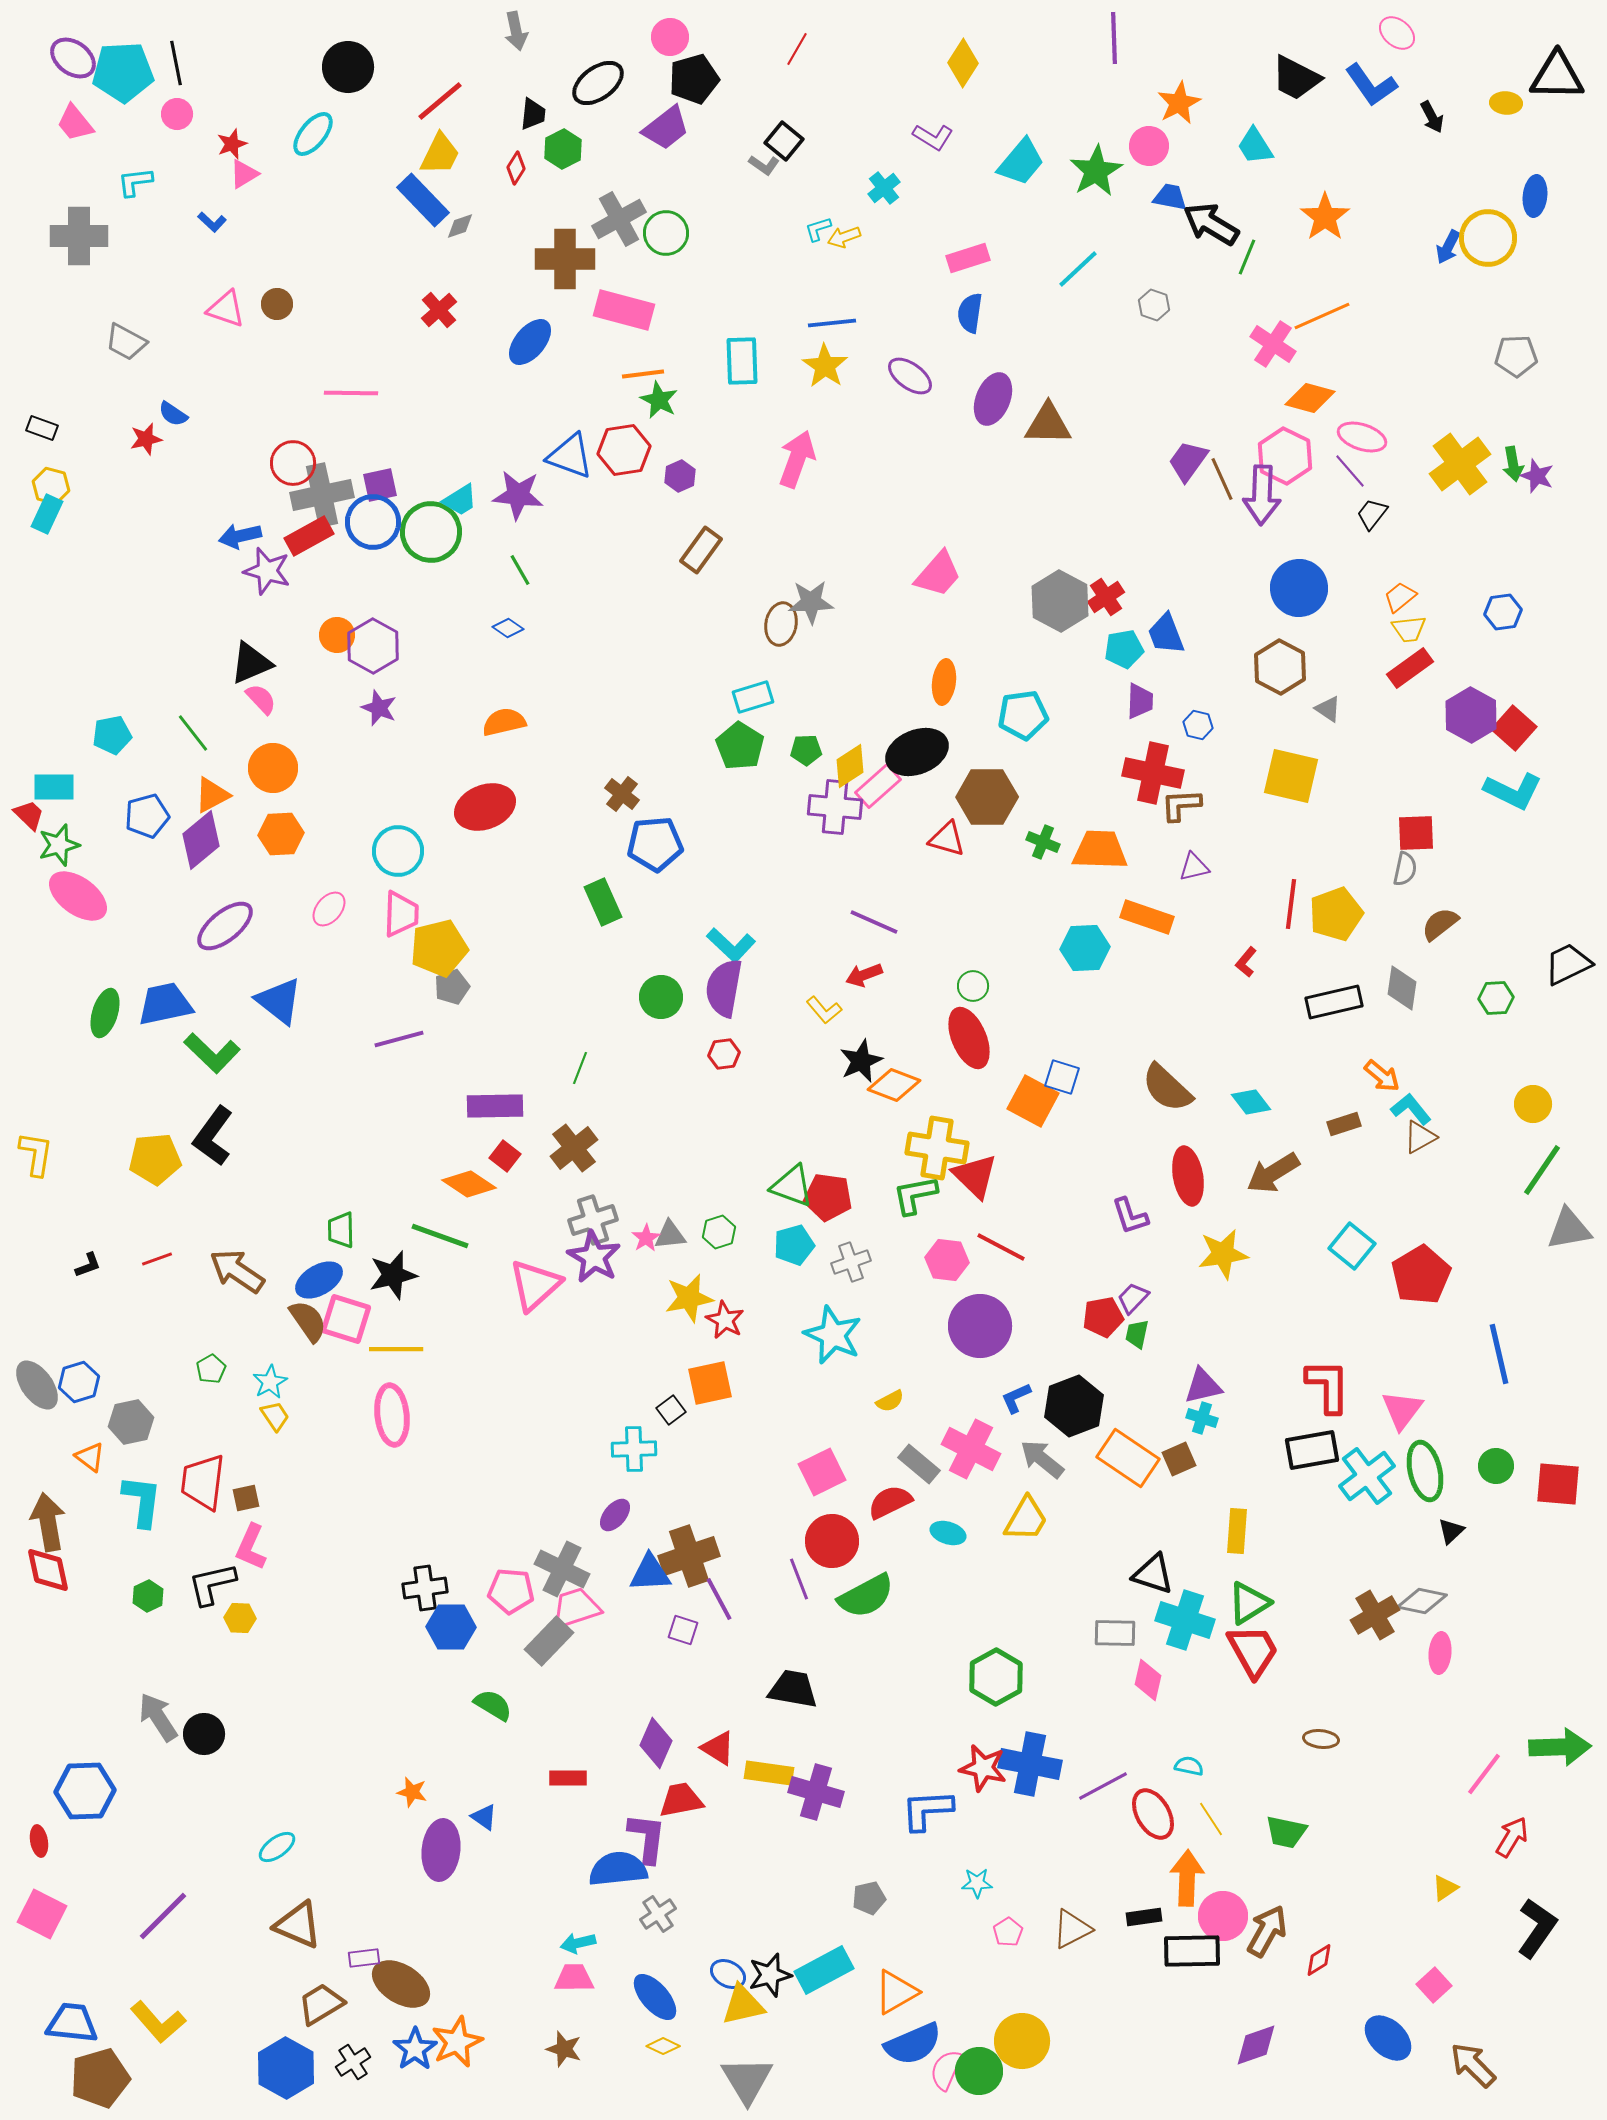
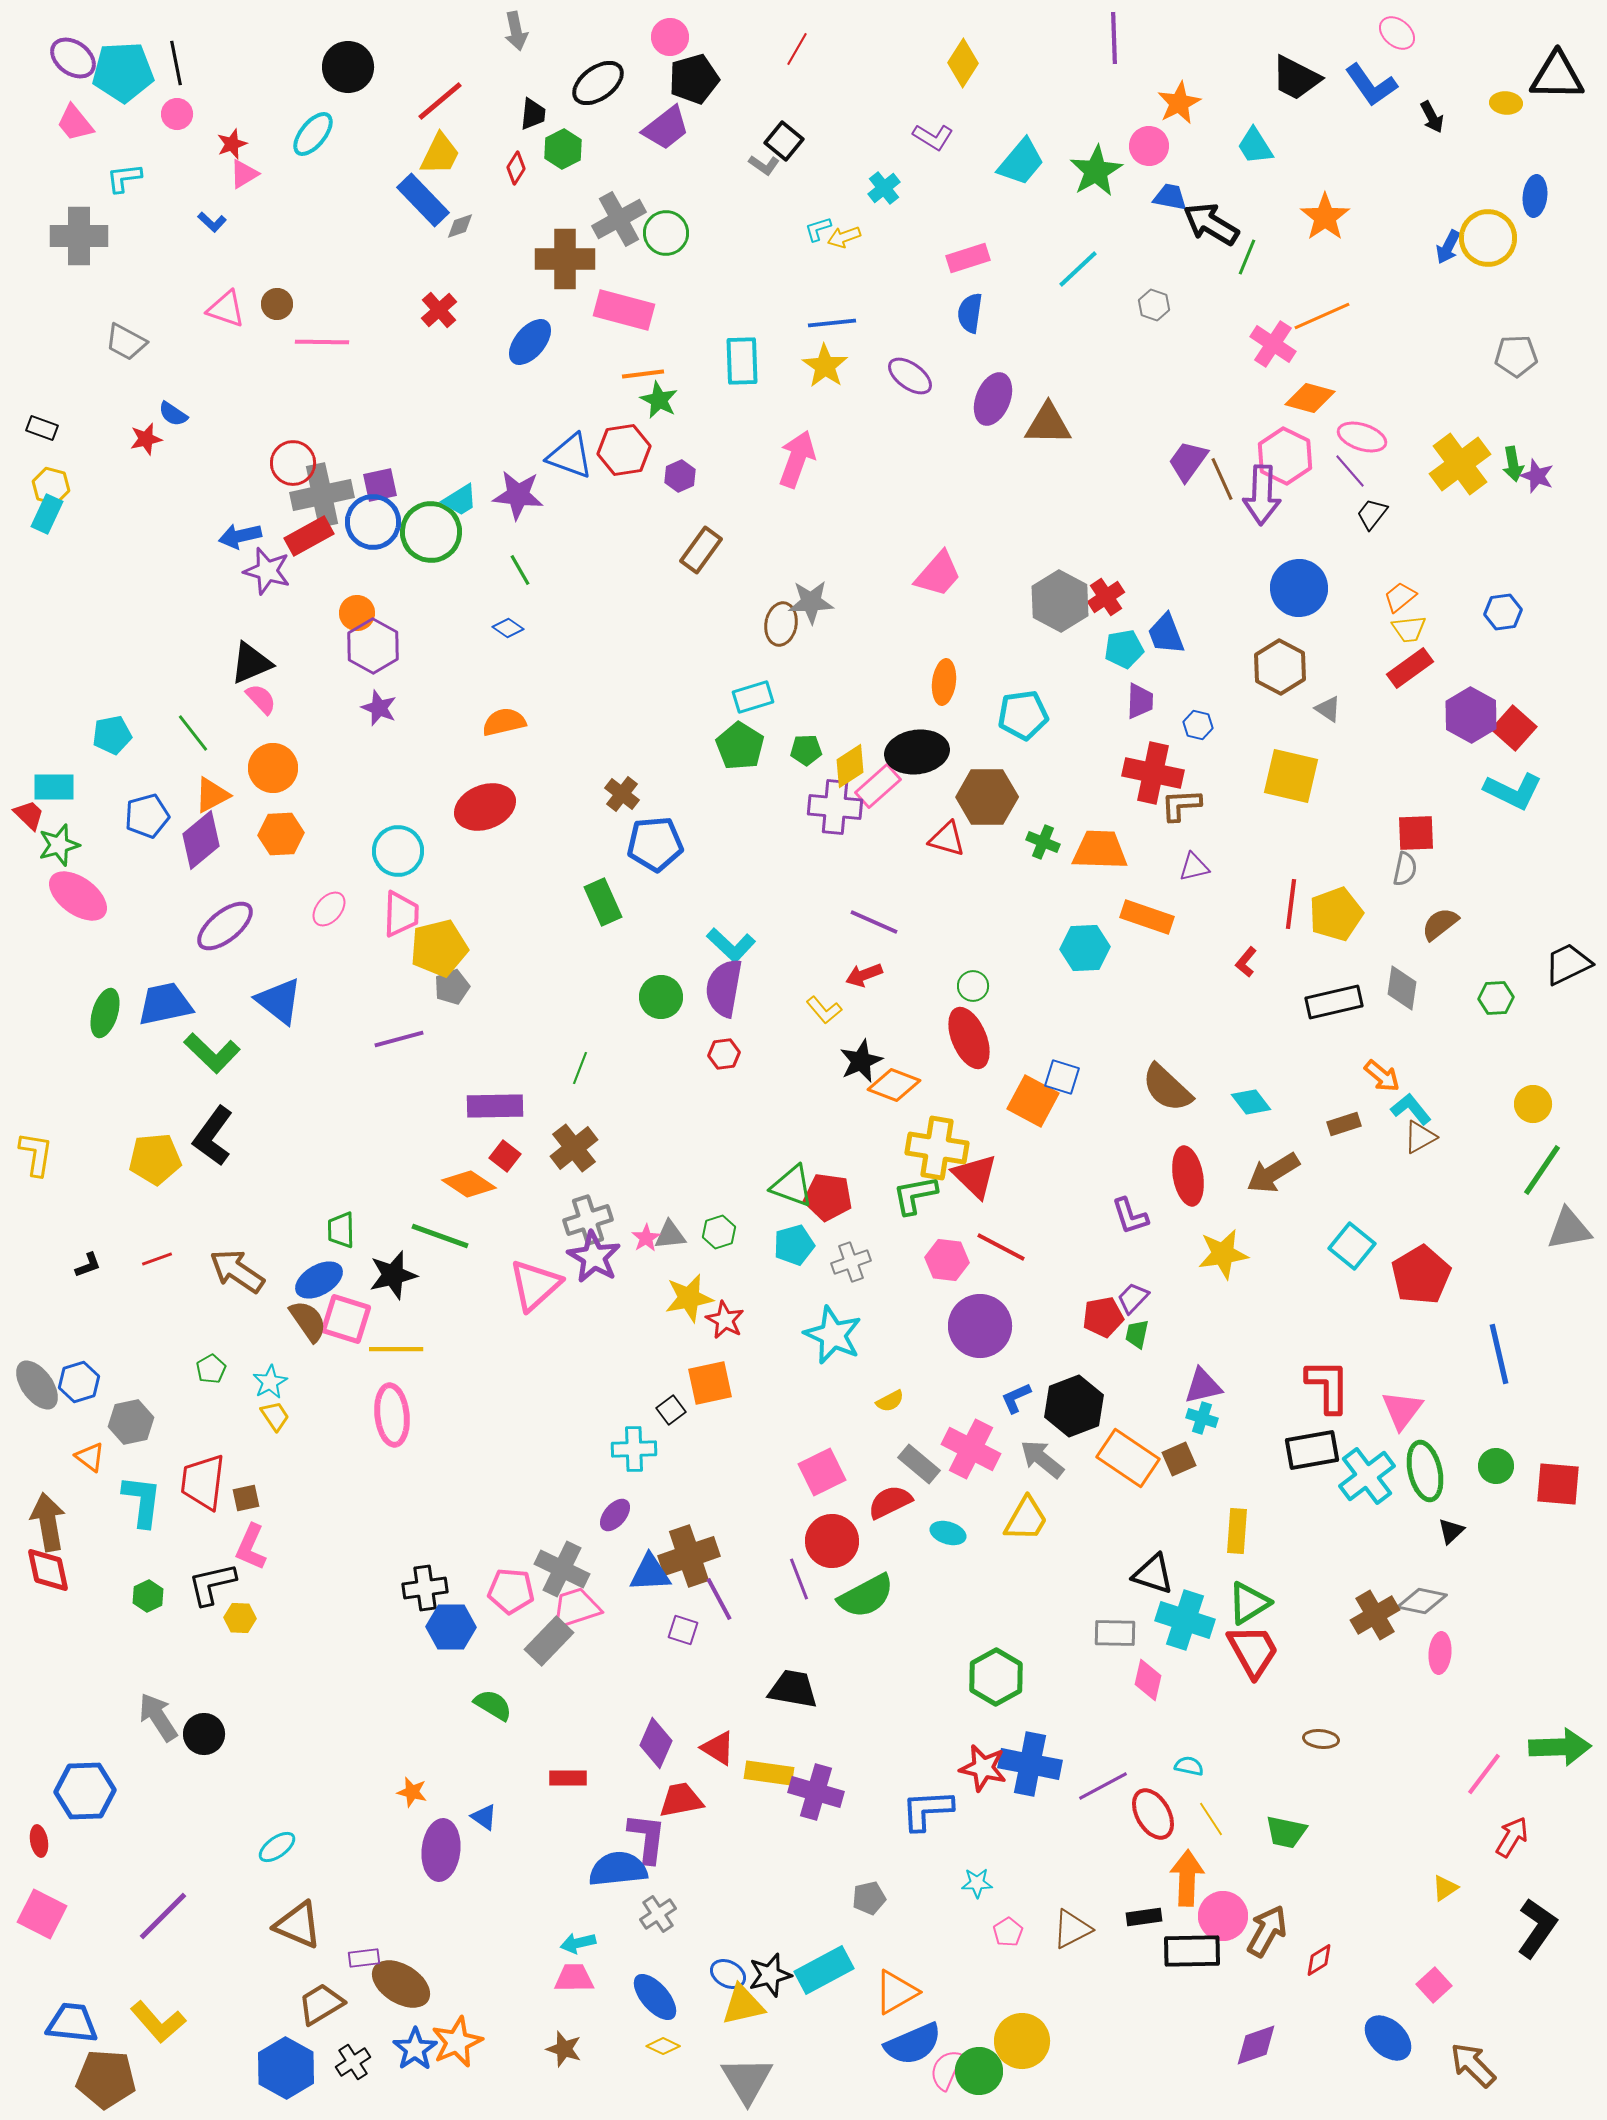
cyan L-shape at (135, 182): moved 11 px left, 4 px up
pink line at (351, 393): moved 29 px left, 51 px up
orange circle at (337, 635): moved 20 px right, 22 px up
black ellipse at (917, 752): rotated 14 degrees clockwise
gray cross at (593, 1220): moved 5 px left
brown pentagon at (100, 2078): moved 6 px right, 1 px down; rotated 20 degrees clockwise
